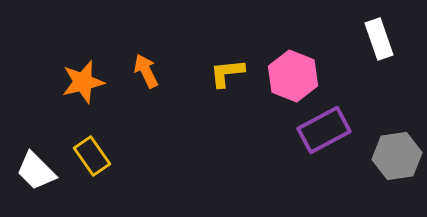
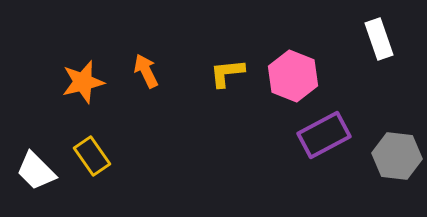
purple rectangle: moved 5 px down
gray hexagon: rotated 15 degrees clockwise
